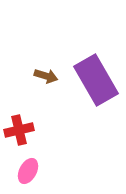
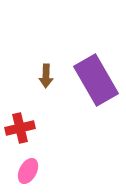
brown arrow: rotated 75 degrees clockwise
red cross: moved 1 px right, 2 px up
